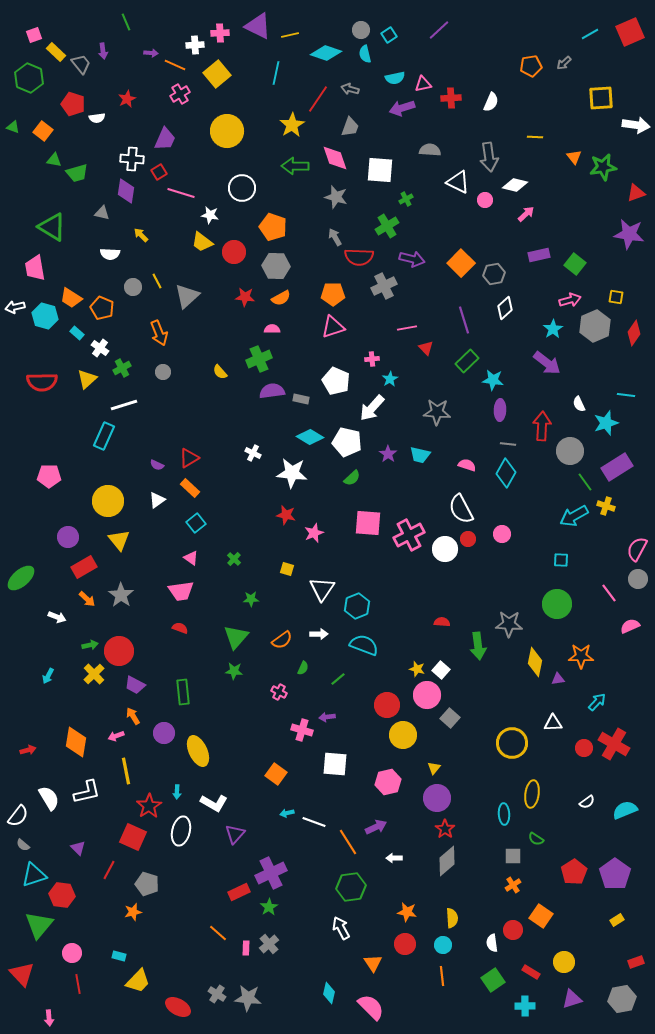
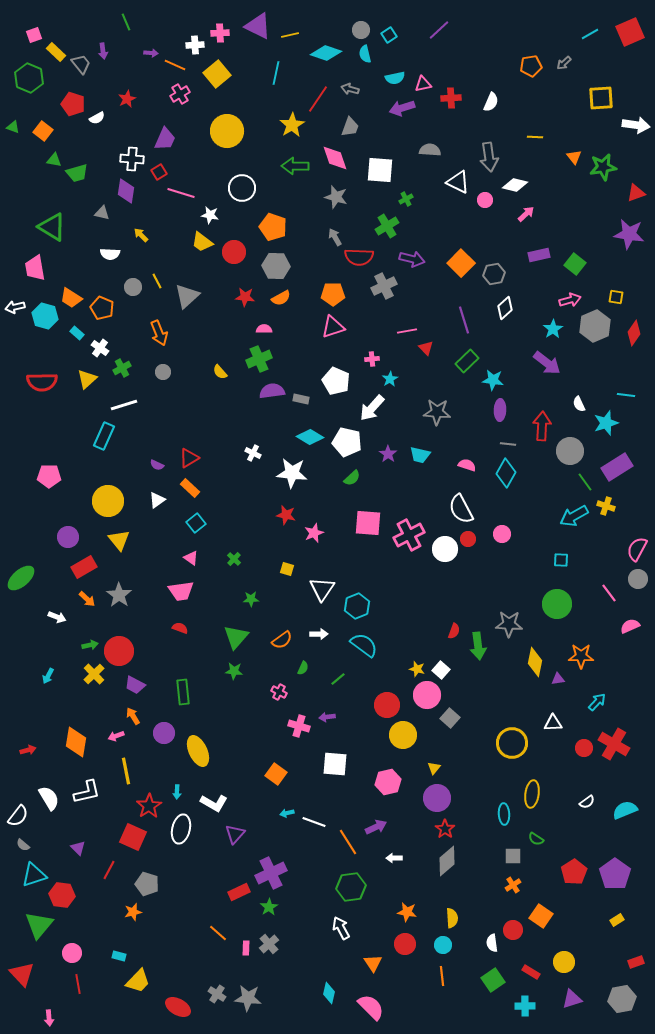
white semicircle at (97, 118): rotated 21 degrees counterclockwise
pink line at (407, 328): moved 3 px down
pink semicircle at (272, 329): moved 8 px left
gray star at (121, 595): moved 2 px left
red semicircle at (442, 622): moved 12 px right, 9 px down; rotated 105 degrees clockwise
cyan semicircle at (364, 645): rotated 16 degrees clockwise
pink cross at (302, 730): moved 3 px left, 4 px up
white ellipse at (181, 831): moved 2 px up
